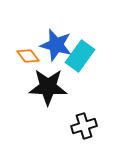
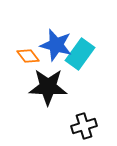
cyan rectangle: moved 2 px up
